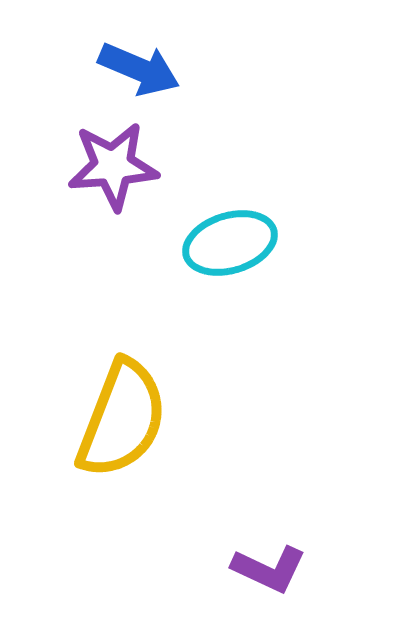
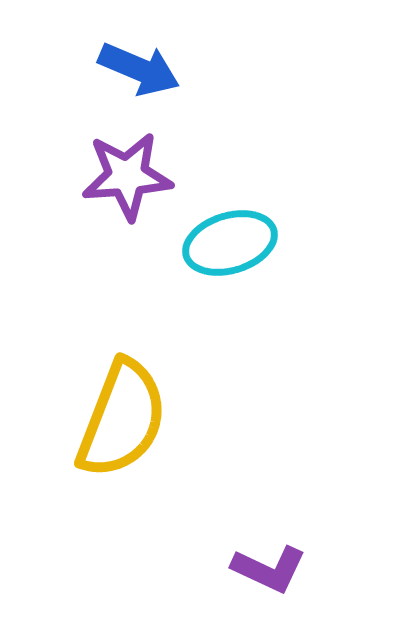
purple star: moved 14 px right, 10 px down
